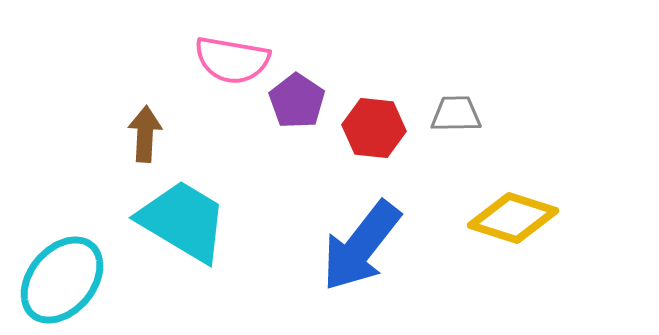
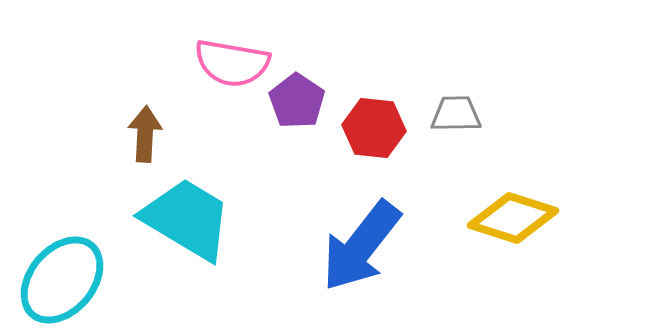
pink semicircle: moved 3 px down
cyan trapezoid: moved 4 px right, 2 px up
